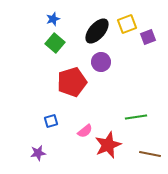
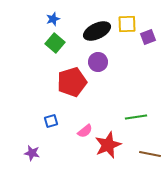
yellow square: rotated 18 degrees clockwise
black ellipse: rotated 24 degrees clockwise
purple circle: moved 3 px left
purple star: moved 6 px left; rotated 21 degrees clockwise
